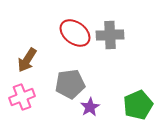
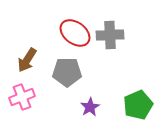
gray pentagon: moved 3 px left, 12 px up; rotated 8 degrees clockwise
